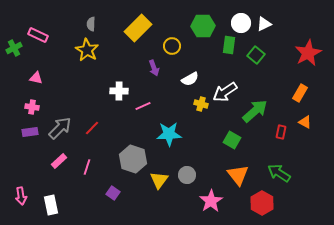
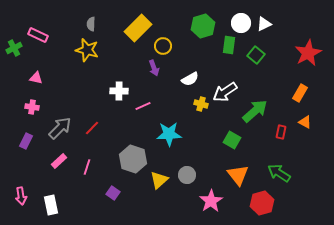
green hexagon at (203, 26): rotated 15 degrees counterclockwise
yellow circle at (172, 46): moved 9 px left
yellow star at (87, 50): rotated 15 degrees counterclockwise
purple rectangle at (30, 132): moved 4 px left, 9 px down; rotated 56 degrees counterclockwise
yellow triangle at (159, 180): rotated 12 degrees clockwise
red hexagon at (262, 203): rotated 15 degrees clockwise
